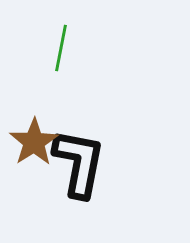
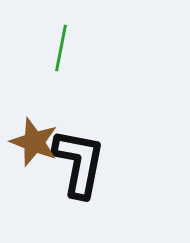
brown star: rotated 18 degrees counterclockwise
